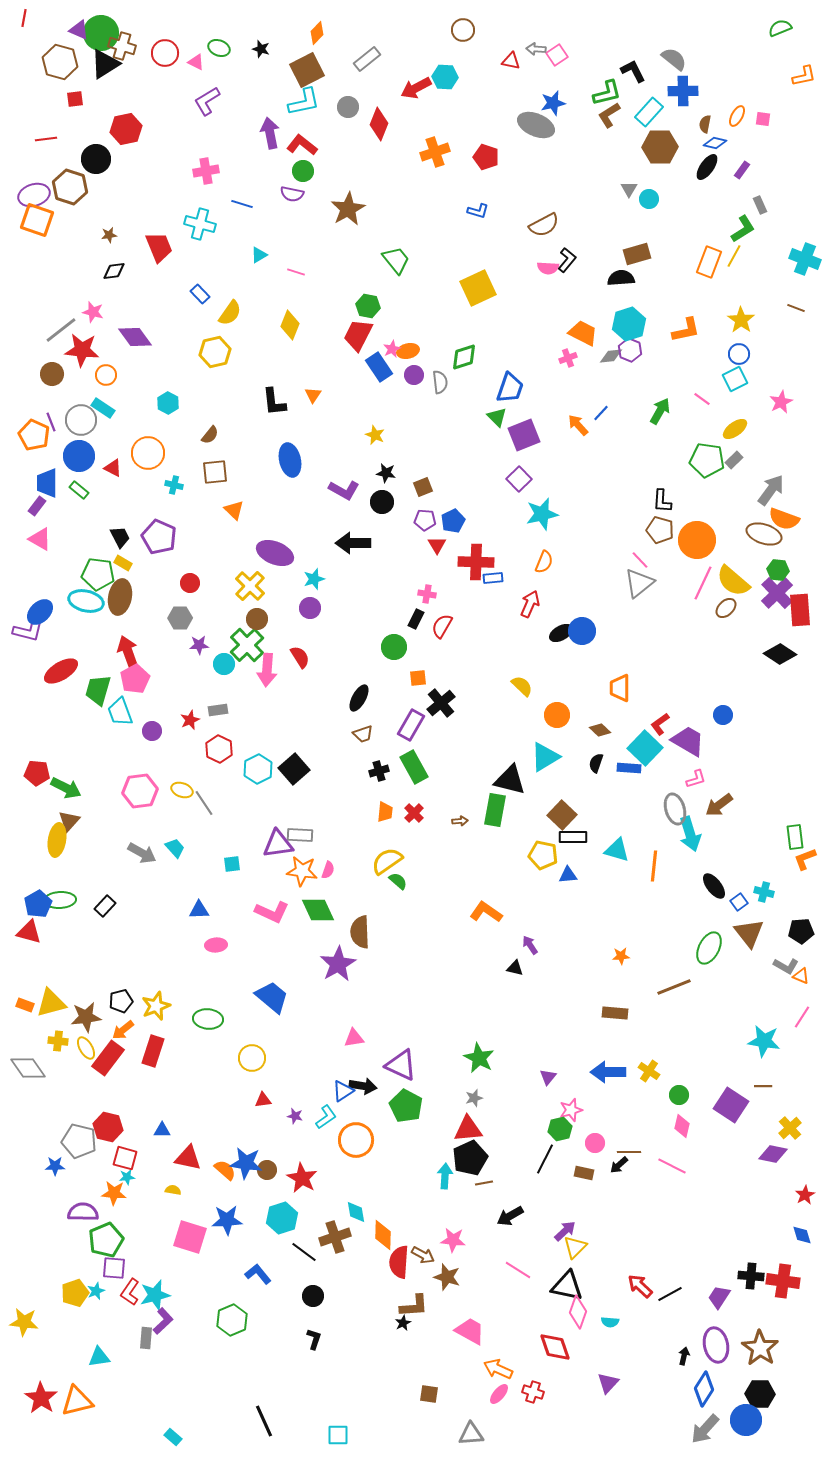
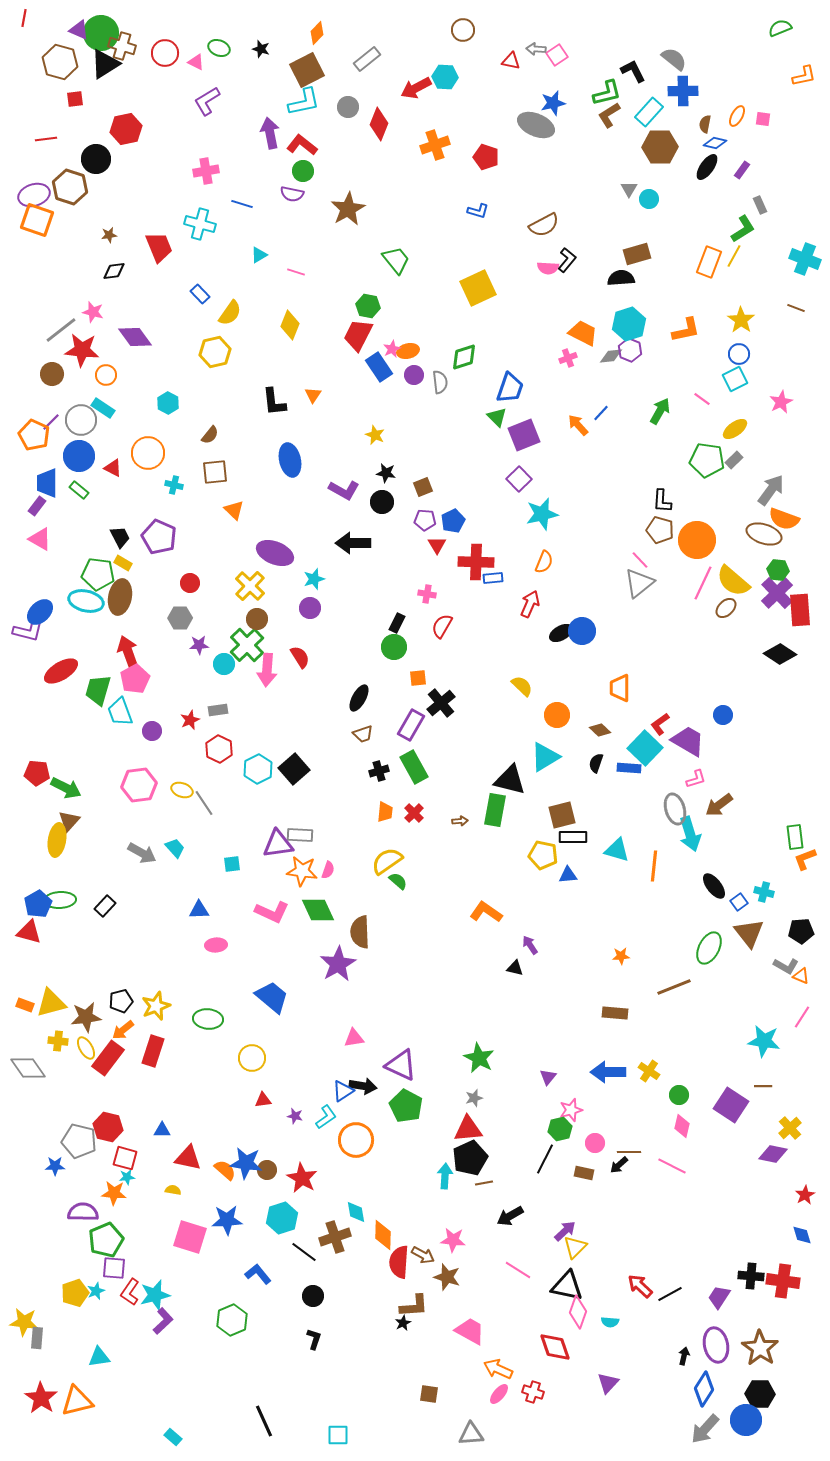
orange cross at (435, 152): moved 7 px up
purple line at (51, 422): rotated 66 degrees clockwise
black rectangle at (416, 619): moved 19 px left, 4 px down
pink hexagon at (140, 791): moved 1 px left, 6 px up
brown square at (562, 815): rotated 32 degrees clockwise
gray rectangle at (146, 1338): moved 109 px left
